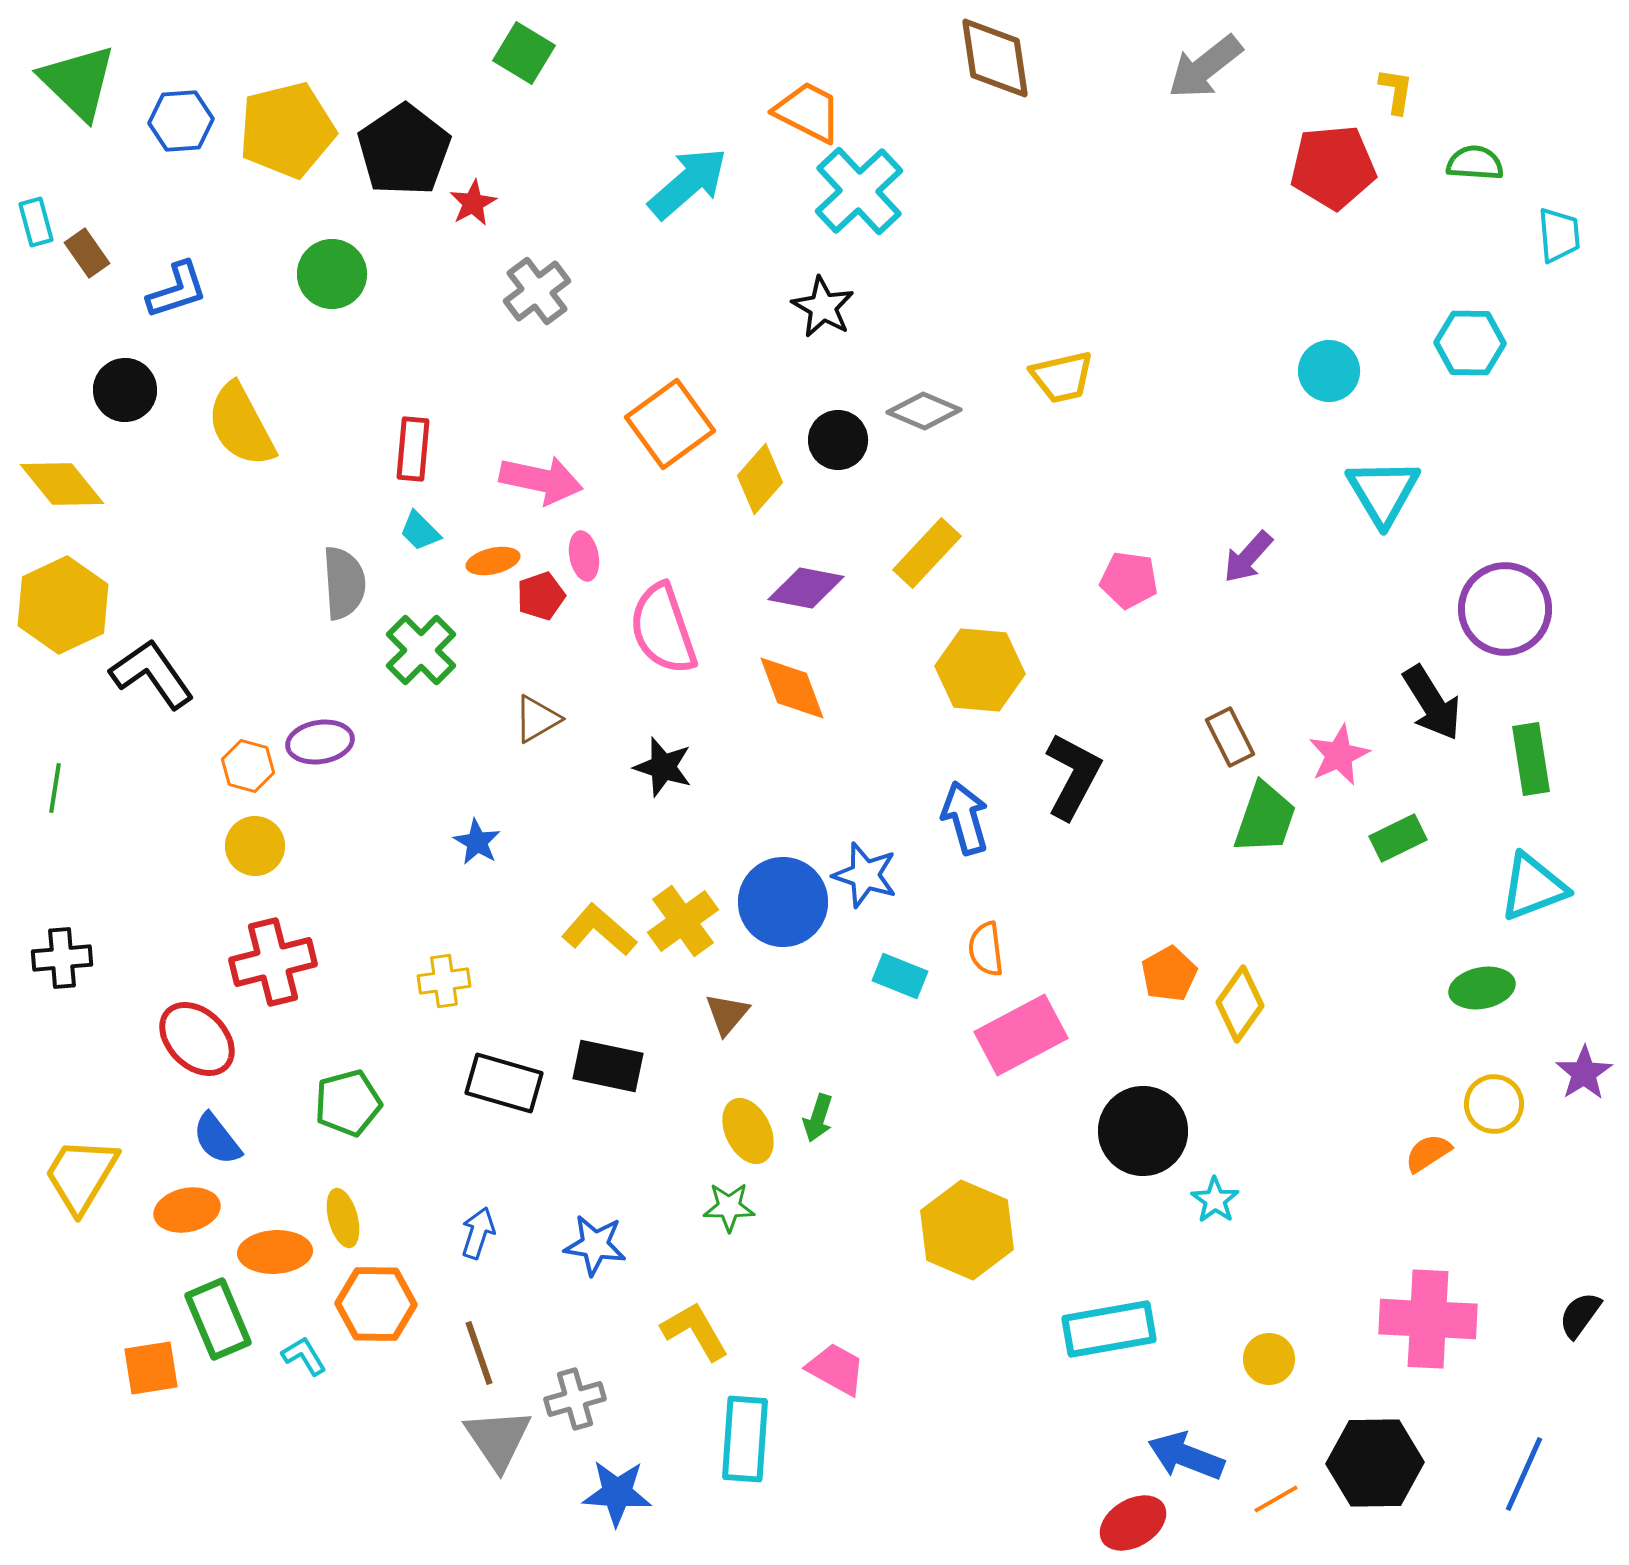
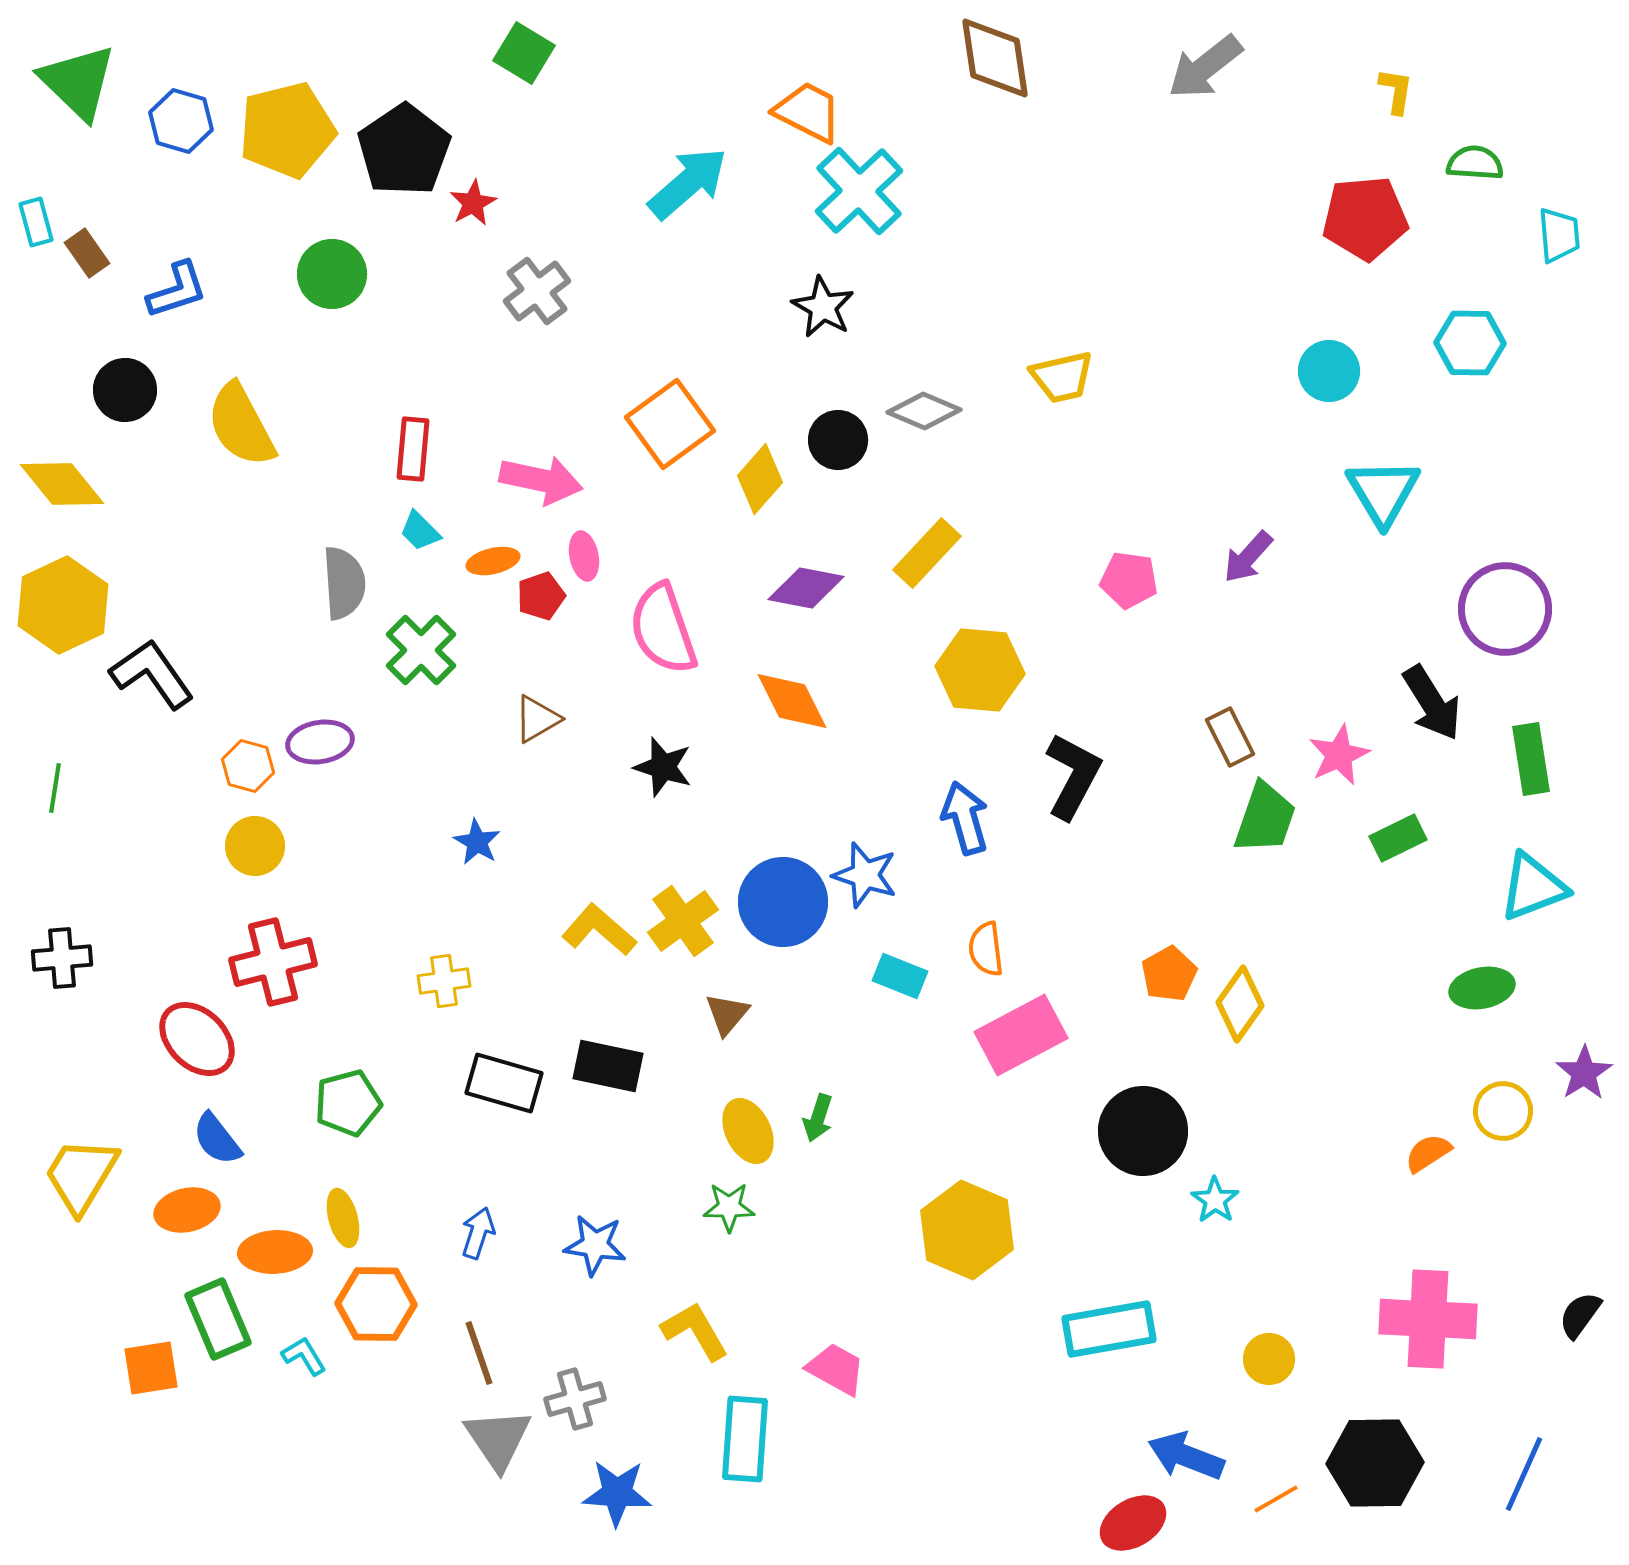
blue hexagon at (181, 121): rotated 20 degrees clockwise
red pentagon at (1333, 167): moved 32 px right, 51 px down
orange diamond at (792, 688): moved 13 px down; rotated 6 degrees counterclockwise
yellow circle at (1494, 1104): moved 9 px right, 7 px down
